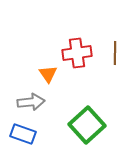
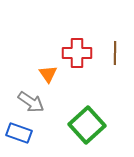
red cross: rotated 8 degrees clockwise
gray arrow: rotated 40 degrees clockwise
blue rectangle: moved 4 px left, 1 px up
